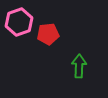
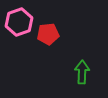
green arrow: moved 3 px right, 6 px down
